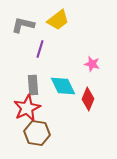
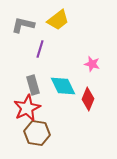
gray rectangle: rotated 12 degrees counterclockwise
